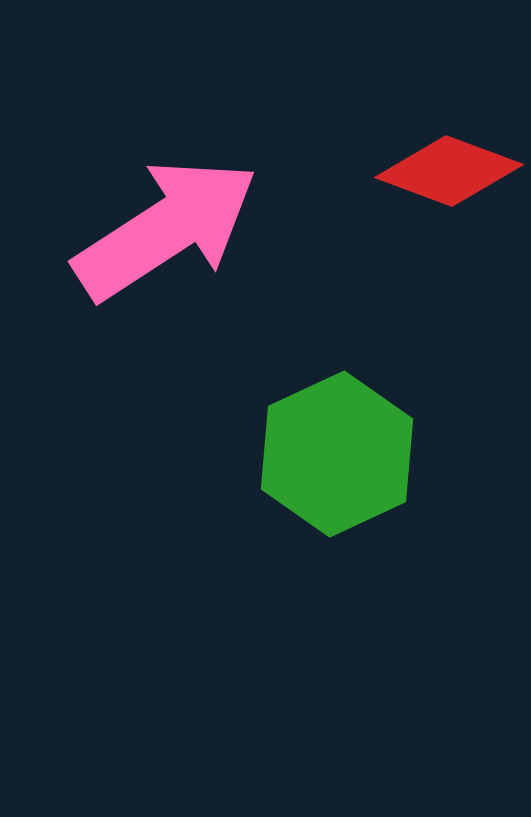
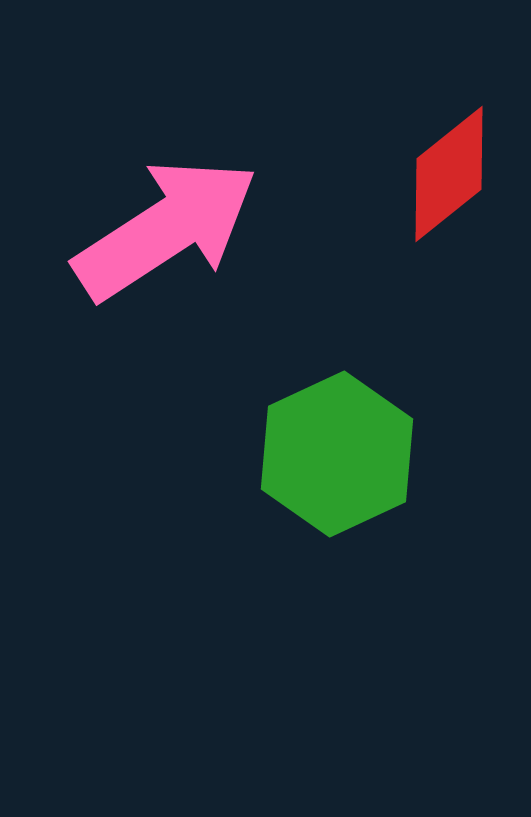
red diamond: moved 3 px down; rotated 59 degrees counterclockwise
